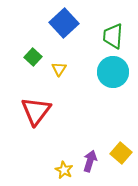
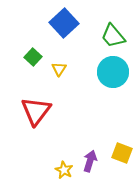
green trapezoid: rotated 44 degrees counterclockwise
yellow square: moved 1 px right; rotated 20 degrees counterclockwise
